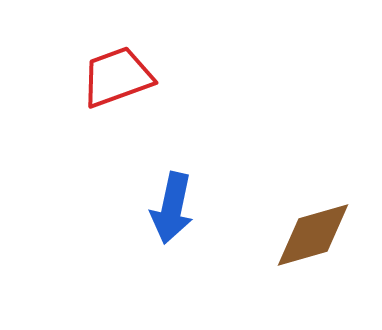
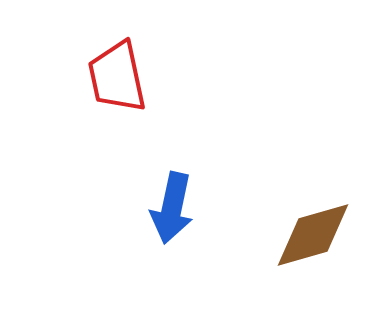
red trapezoid: rotated 82 degrees counterclockwise
